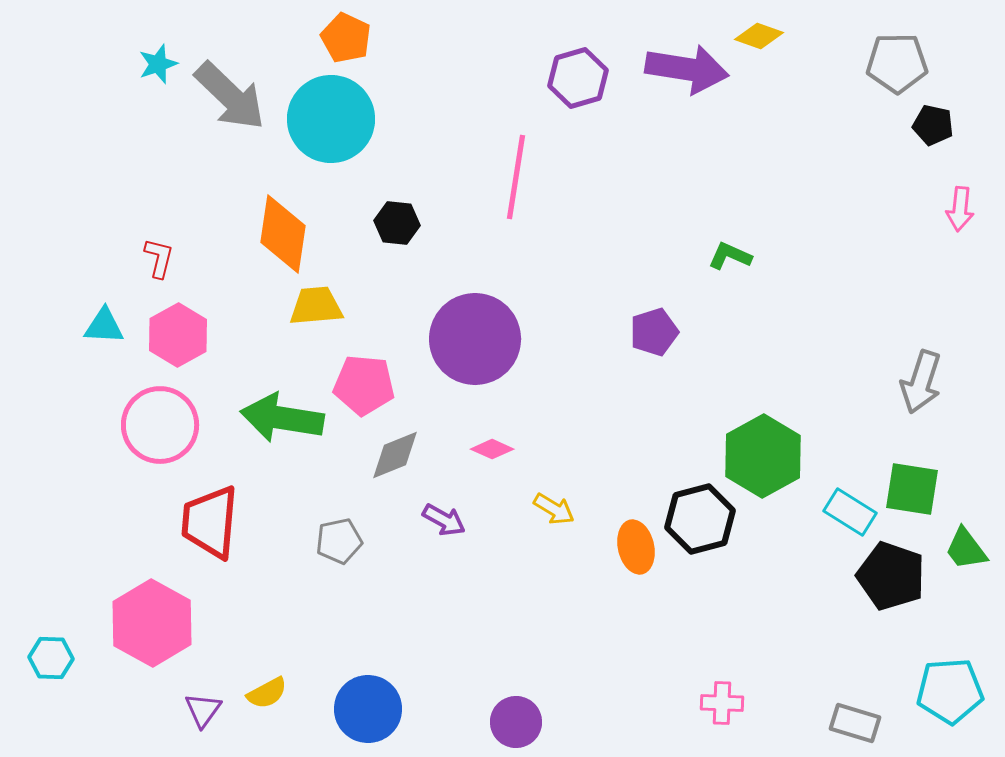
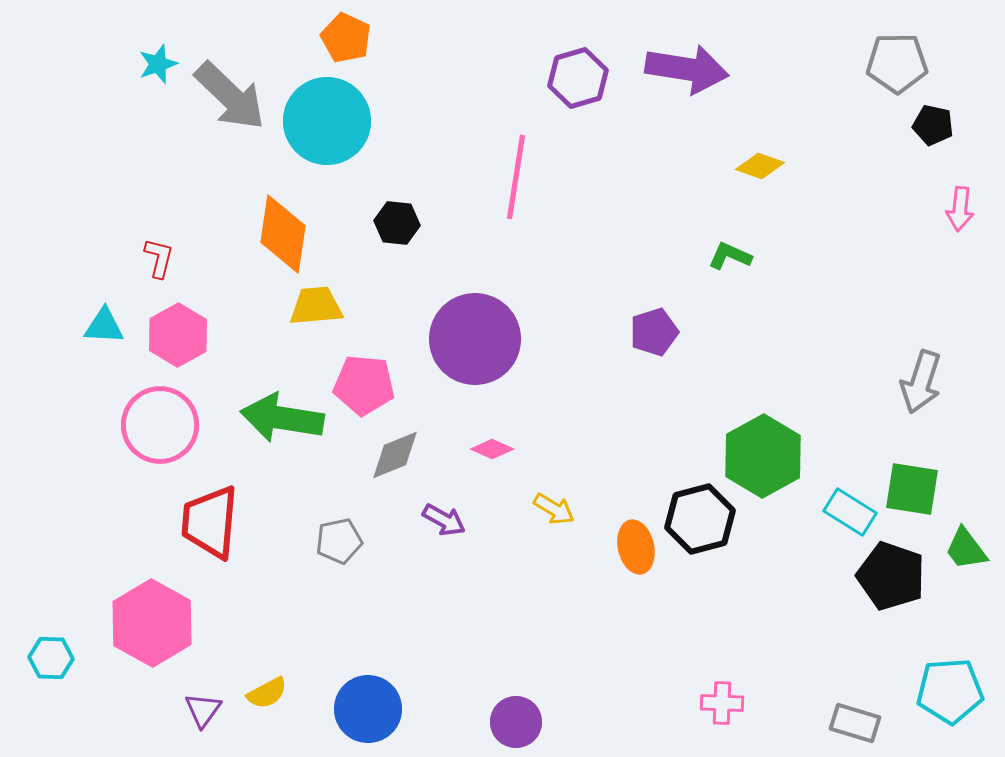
yellow diamond at (759, 36): moved 1 px right, 130 px down
cyan circle at (331, 119): moved 4 px left, 2 px down
